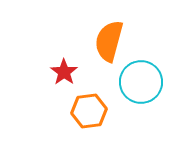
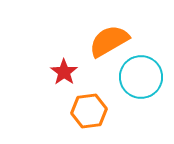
orange semicircle: rotated 45 degrees clockwise
cyan circle: moved 5 px up
